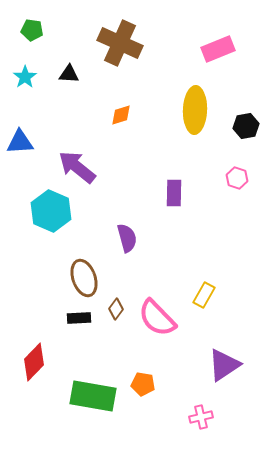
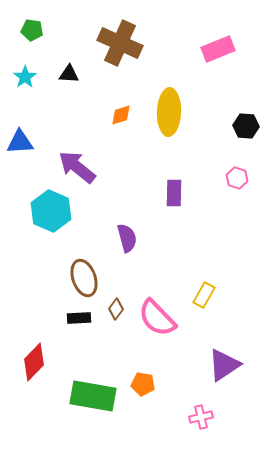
yellow ellipse: moved 26 px left, 2 px down
black hexagon: rotated 15 degrees clockwise
